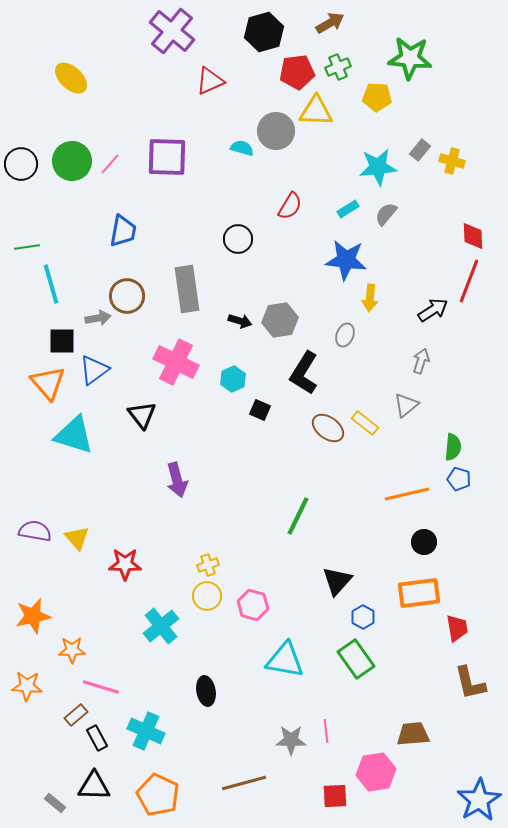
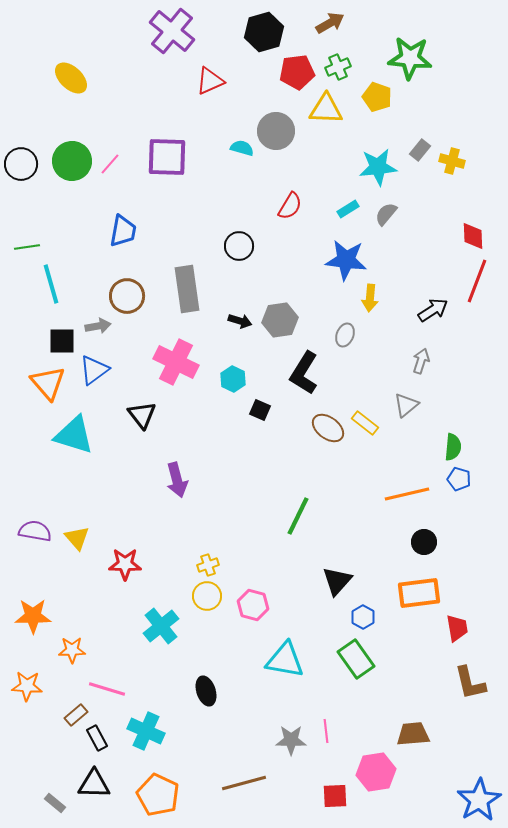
yellow pentagon at (377, 97): rotated 16 degrees clockwise
yellow triangle at (316, 111): moved 10 px right, 2 px up
black circle at (238, 239): moved 1 px right, 7 px down
red line at (469, 281): moved 8 px right
gray arrow at (98, 318): moved 8 px down
cyan hexagon at (233, 379): rotated 10 degrees counterclockwise
orange star at (33, 616): rotated 12 degrees clockwise
pink line at (101, 687): moved 6 px right, 2 px down
black ellipse at (206, 691): rotated 8 degrees counterclockwise
black triangle at (94, 786): moved 2 px up
